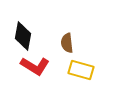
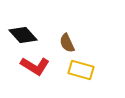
black diamond: moved 1 px up; rotated 52 degrees counterclockwise
brown semicircle: rotated 18 degrees counterclockwise
